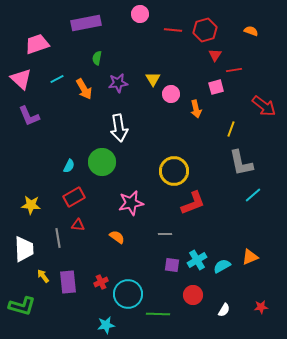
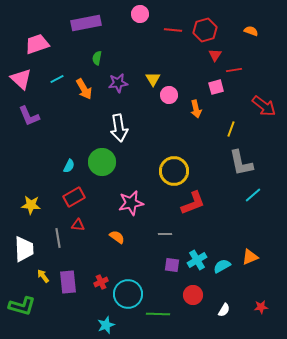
pink circle at (171, 94): moved 2 px left, 1 px down
cyan star at (106, 325): rotated 12 degrees counterclockwise
